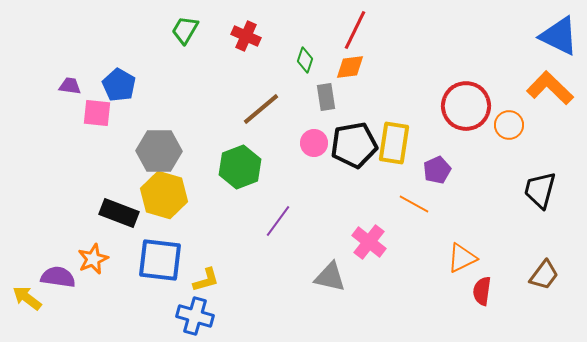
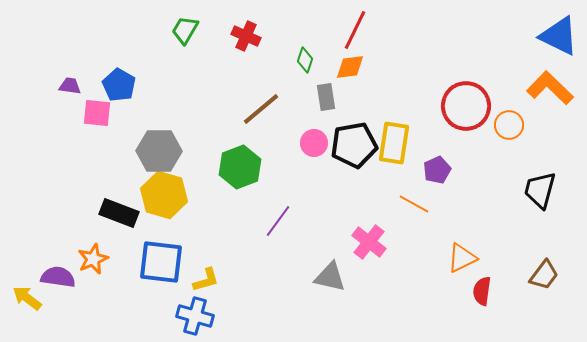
blue square: moved 1 px right, 2 px down
